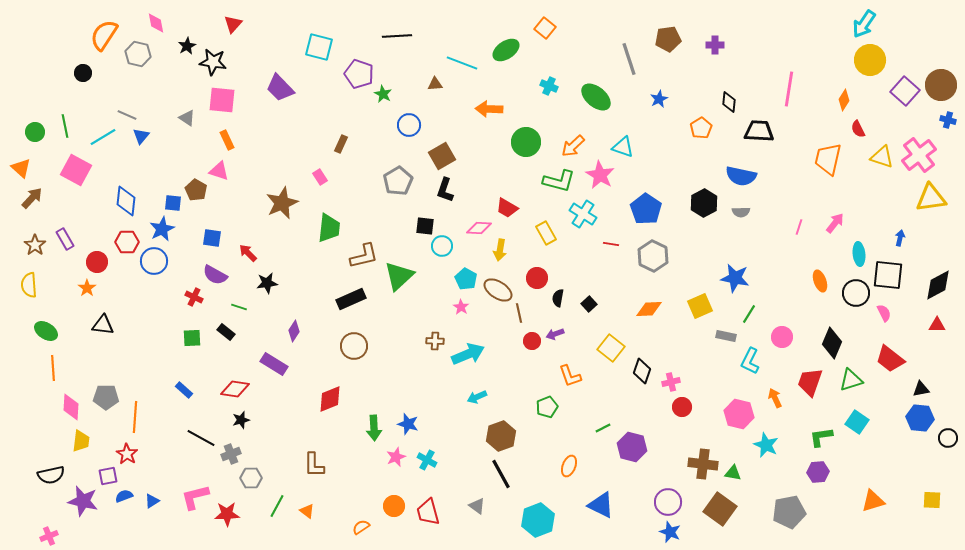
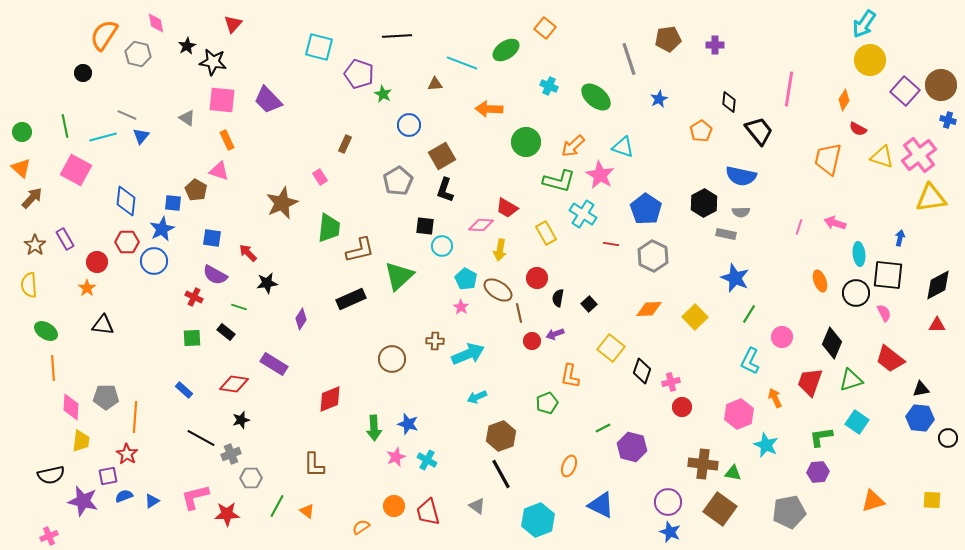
purple trapezoid at (280, 88): moved 12 px left, 12 px down
orange pentagon at (701, 128): moved 3 px down
red semicircle at (858, 129): rotated 36 degrees counterclockwise
black trapezoid at (759, 131): rotated 48 degrees clockwise
green circle at (35, 132): moved 13 px left
cyan line at (103, 137): rotated 16 degrees clockwise
brown rectangle at (341, 144): moved 4 px right
pink arrow at (835, 223): rotated 110 degrees counterclockwise
pink diamond at (479, 228): moved 2 px right, 3 px up
brown L-shape at (364, 256): moved 4 px left, 6 px up
blue star at (735, 278): rotated 12 degrees clockwise
yellow square at (700, 306): moved 5 px left, 11 px down; rotated 20 degrees counterclockwise
purple diamond at (294, 331): moved 7 px right, 12 px up
gray rectangle at (726, 336): moved 102 px up
brown circle at (354, 346): moved 38 px right, 13 px down
orange L-shape at (570, 376): rotated 30 degrees clockwise
red diamond at (235, 389): moved 1 px left, 5 px up
green pentagon at (547, 407): moved 4 px up
pink hexagon at (739, 414): rotated 24 degrees clockwise
